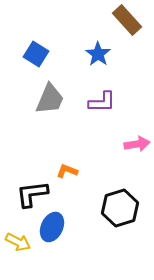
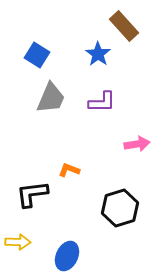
brown rectangle: moved 3 px left, 6 px down
blue square: moved 1 px right, 1 px down
gray trapezoid: moved 1 px right, 1 px up
orange L-shape: moved 2 px right, 1 px up
blue ellipse: moved 15 px right, 29 px down
yellow arrow: rotated 25 degrees counterclockwise
